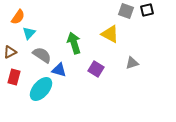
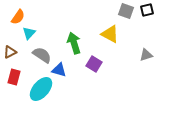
gray triangle: moved 14 px right, 8 px up
purple square: moved 2 px left, 5 px up
